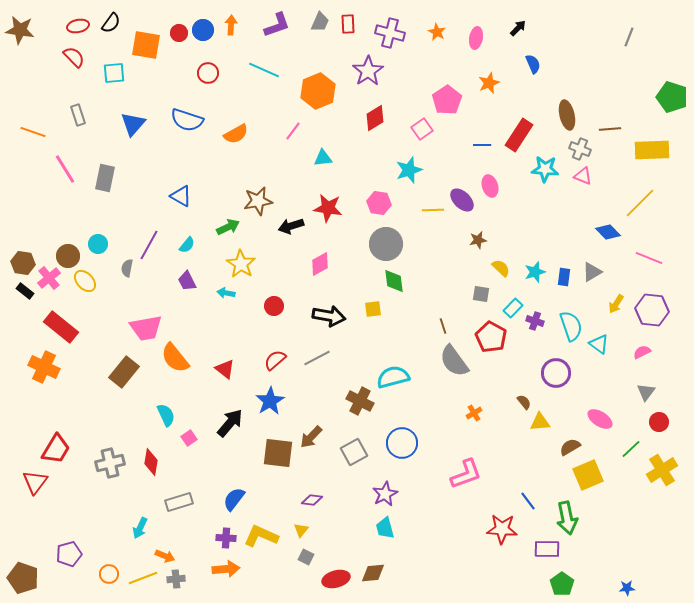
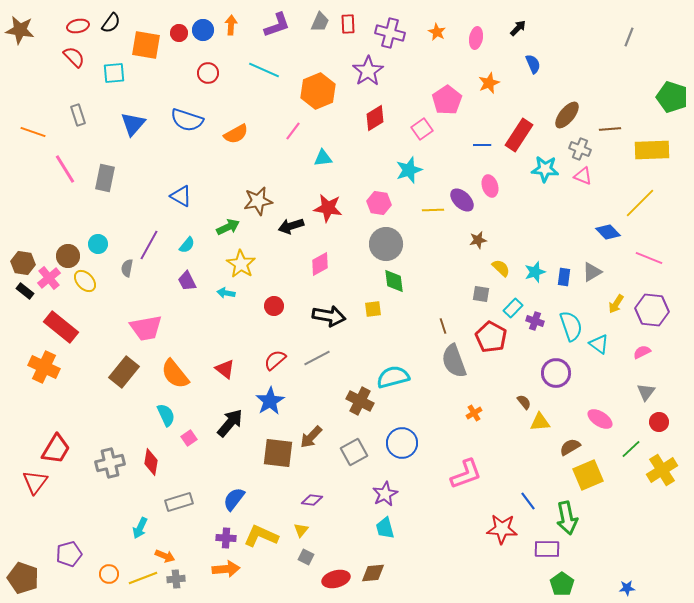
brown ellipse at (567, 115): rotated 52 degrees clockwise
orange semicircle at (175, 358): moved 16 px down
gray semicircle at (454, 361): rotated 16 degrees clockwise
